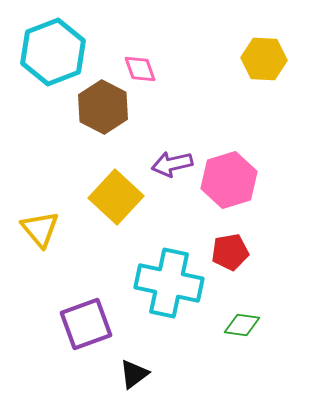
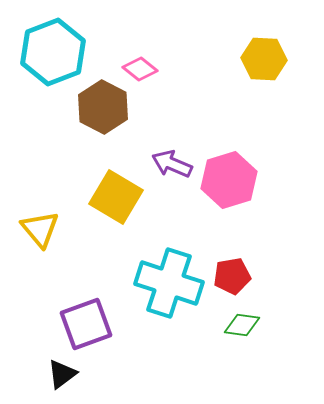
pink diamond: rotated 32 degrees counterclockwise
purple arrow: rotated 36 degrees clockwise
yellow square: rotated 12 degrees counterclockwise
red pentagon: moved 2 px right, 24 px down
cyan cross: rotated 6 degrees clockwise
black triangle: moved 72 px left
